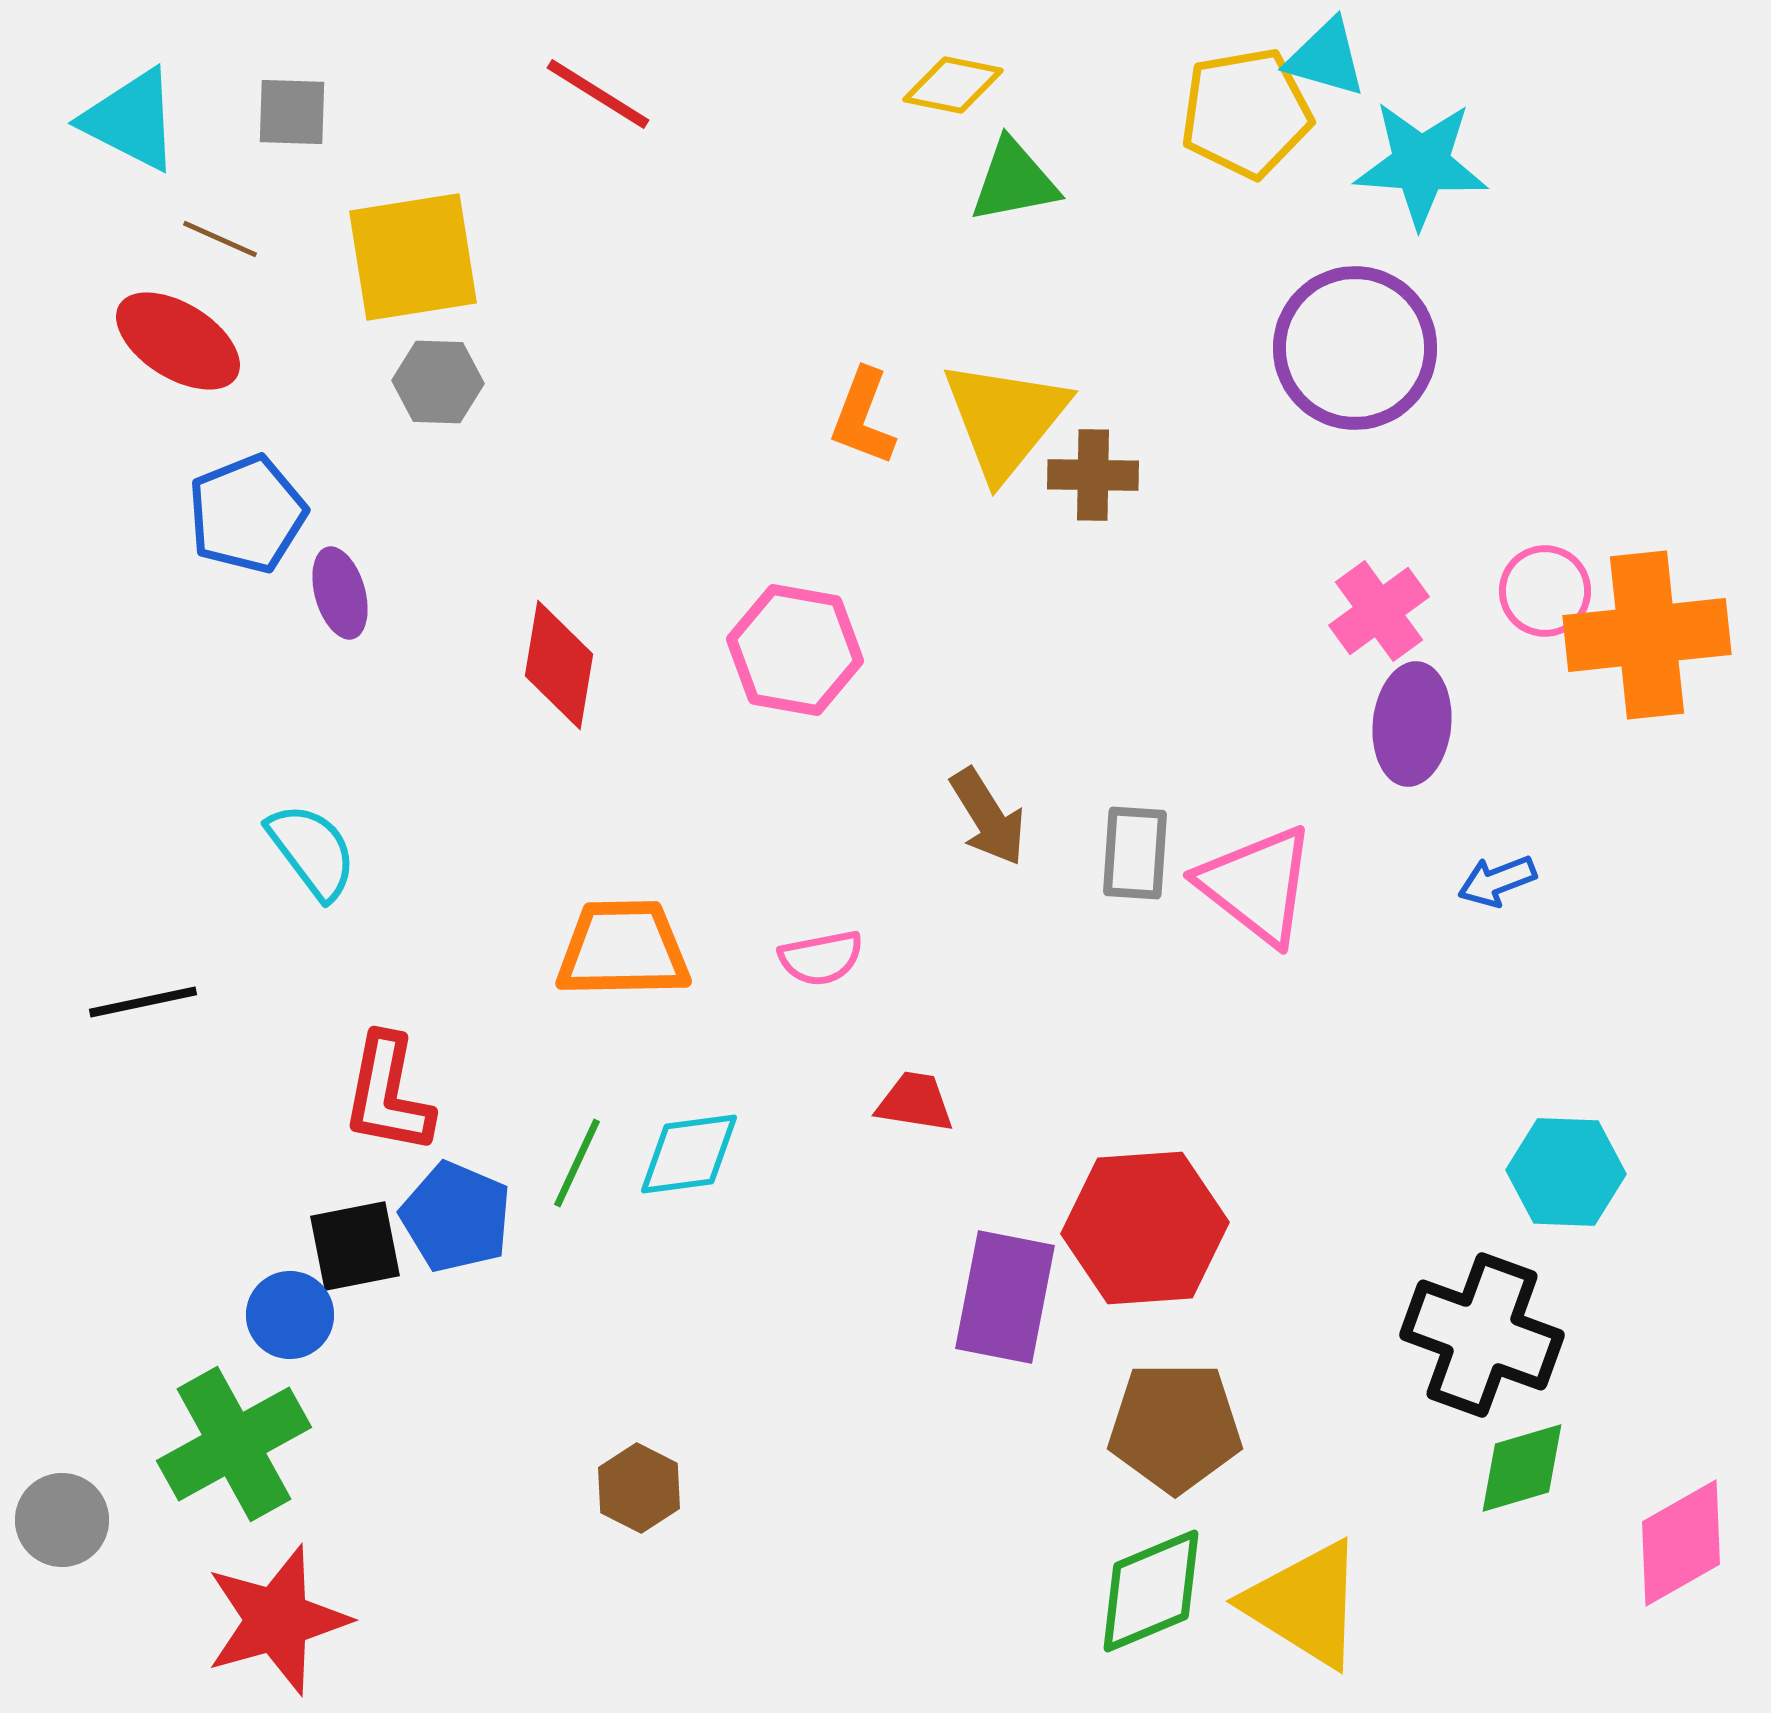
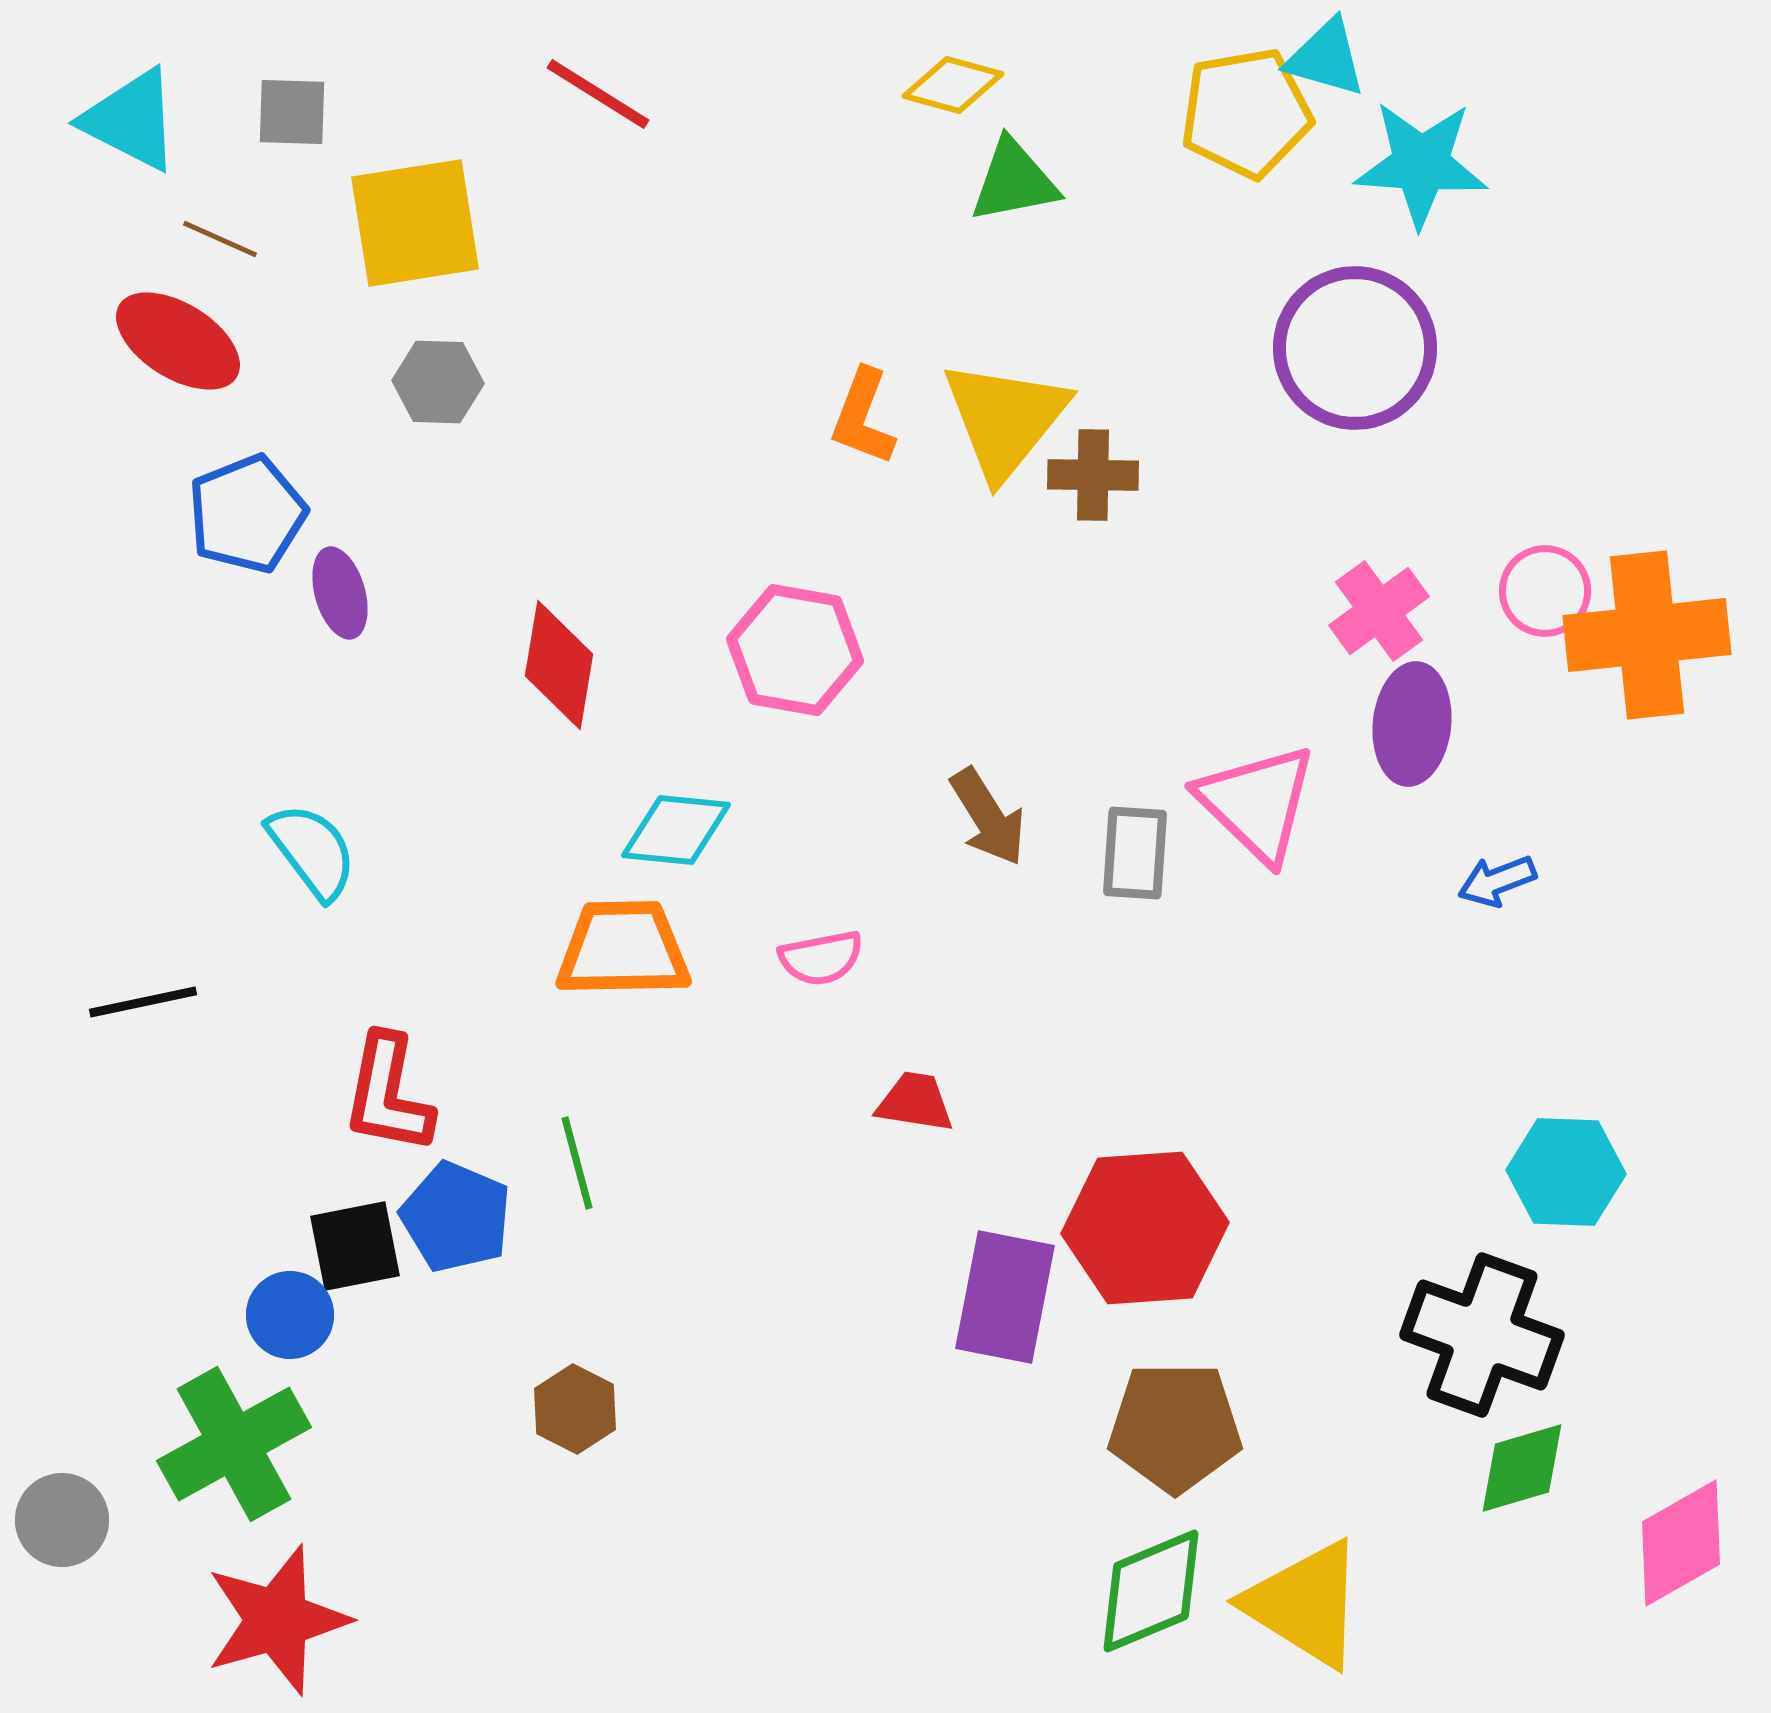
yellow diamond at (953, 85): rotated 4 degrees clockwise
yellow square at (413, 257): moved 2 px right, 34 px up
pink triangle at (1257, 885): moved 82 px up; rotated 6 degrees clockwise
cyan diamond at (689, 1154): moved 13 px left, 324 px up; rotated 13 degrees clockwise
green line at (577, 1163): rotated 40 degrees counterclockwise
brown hexagon at (639, 1488): moved 64 px left, 79 px up
